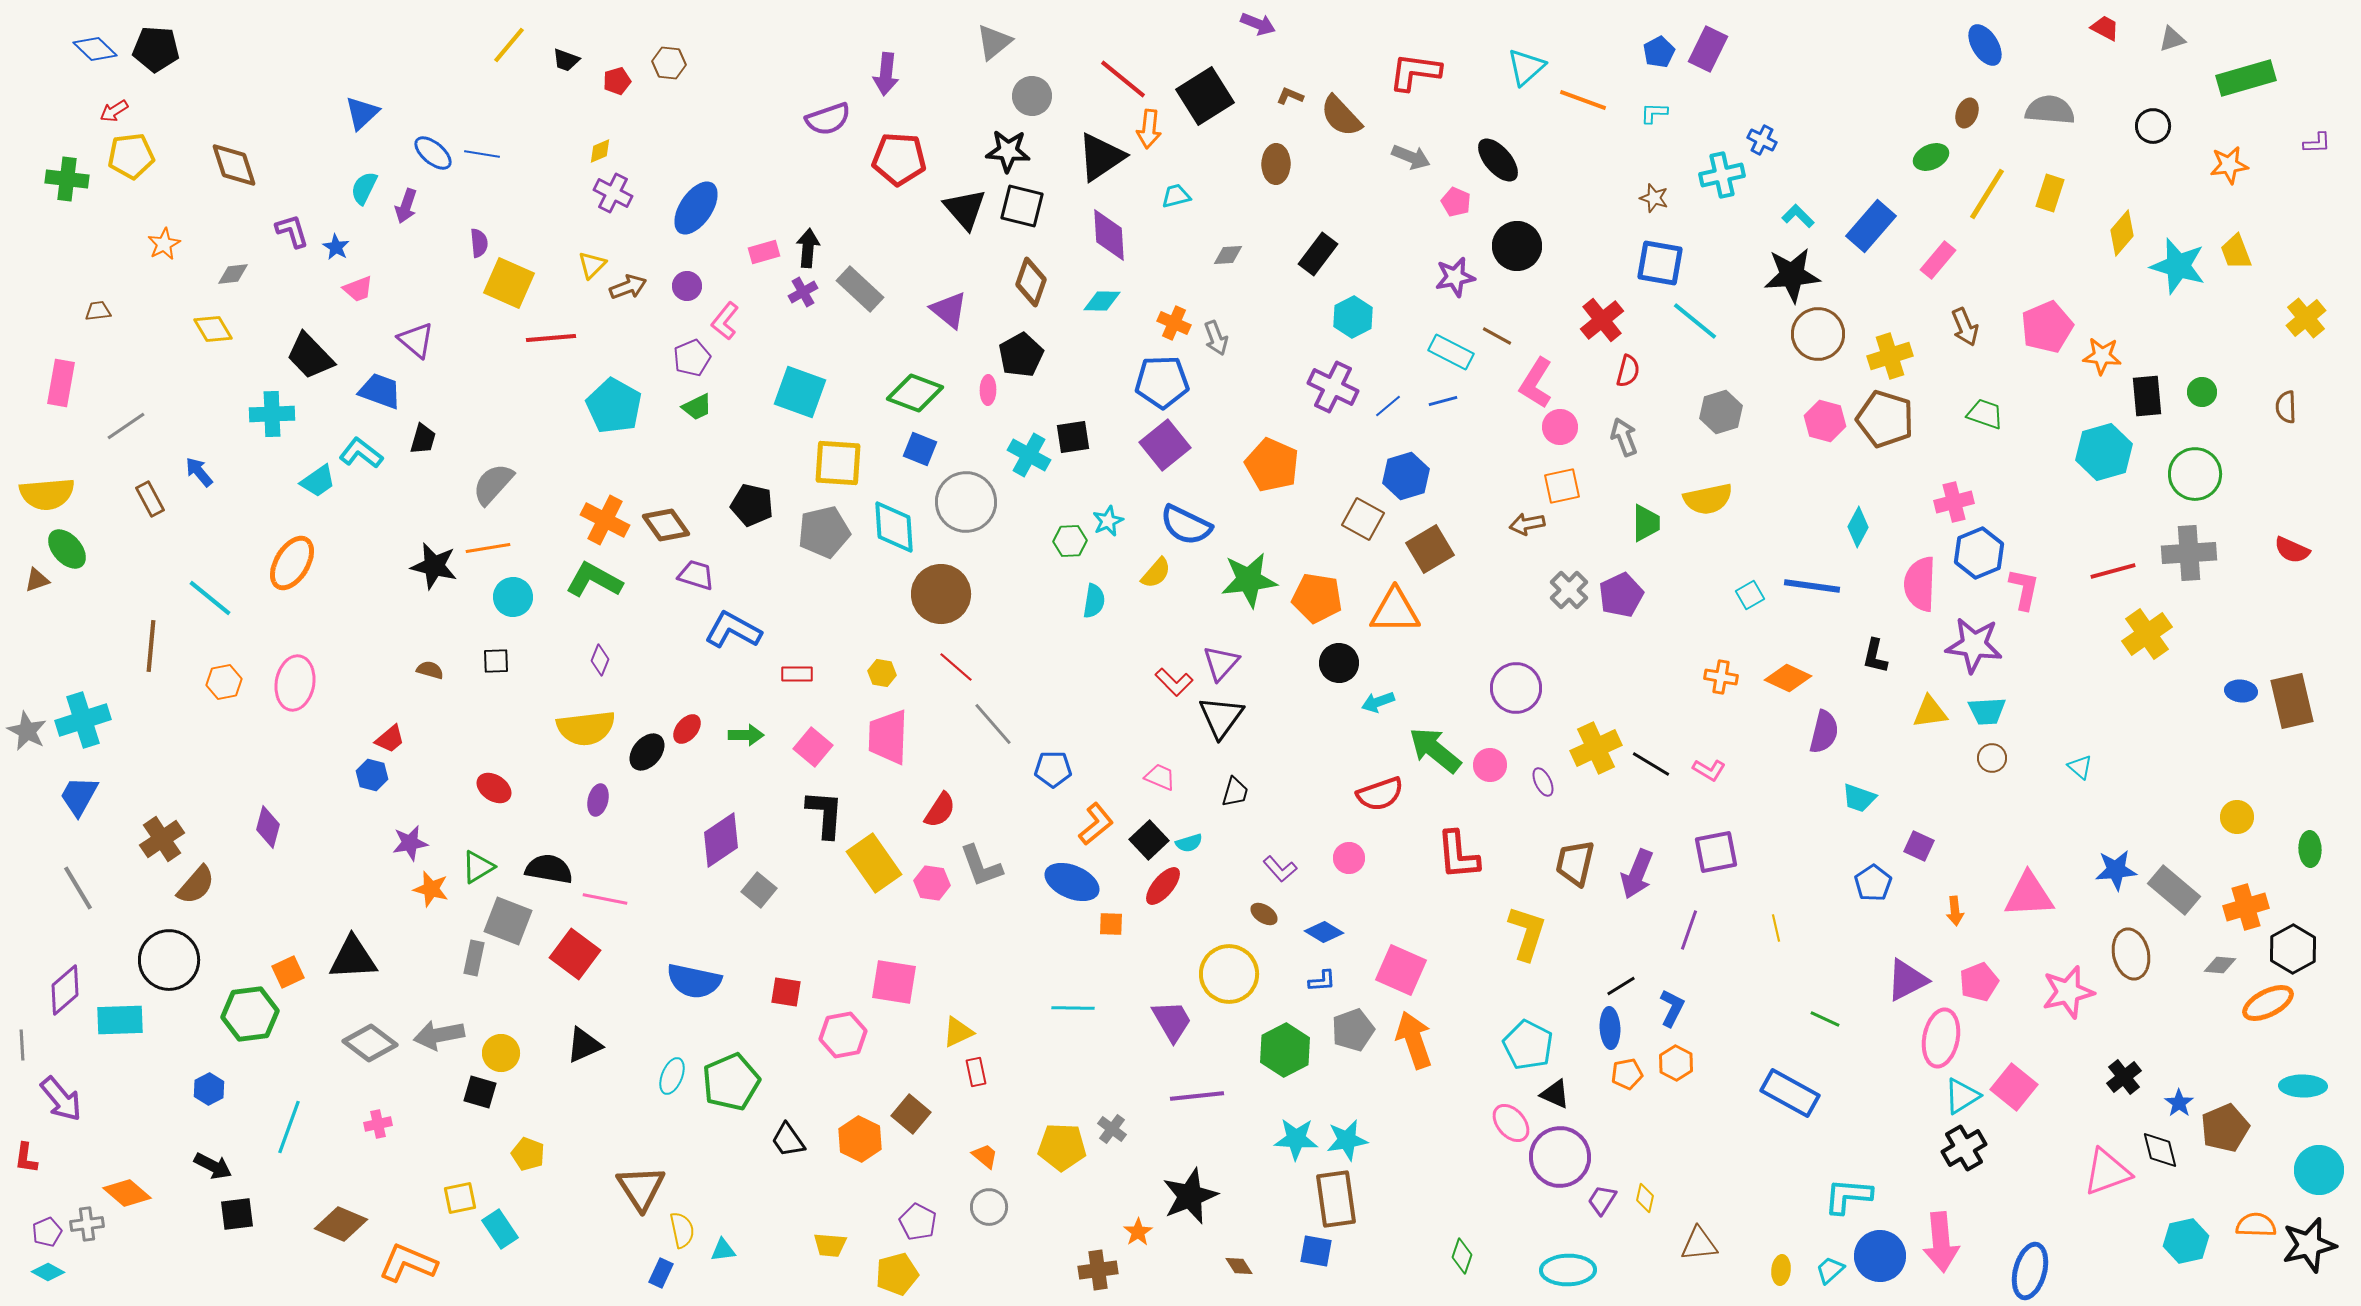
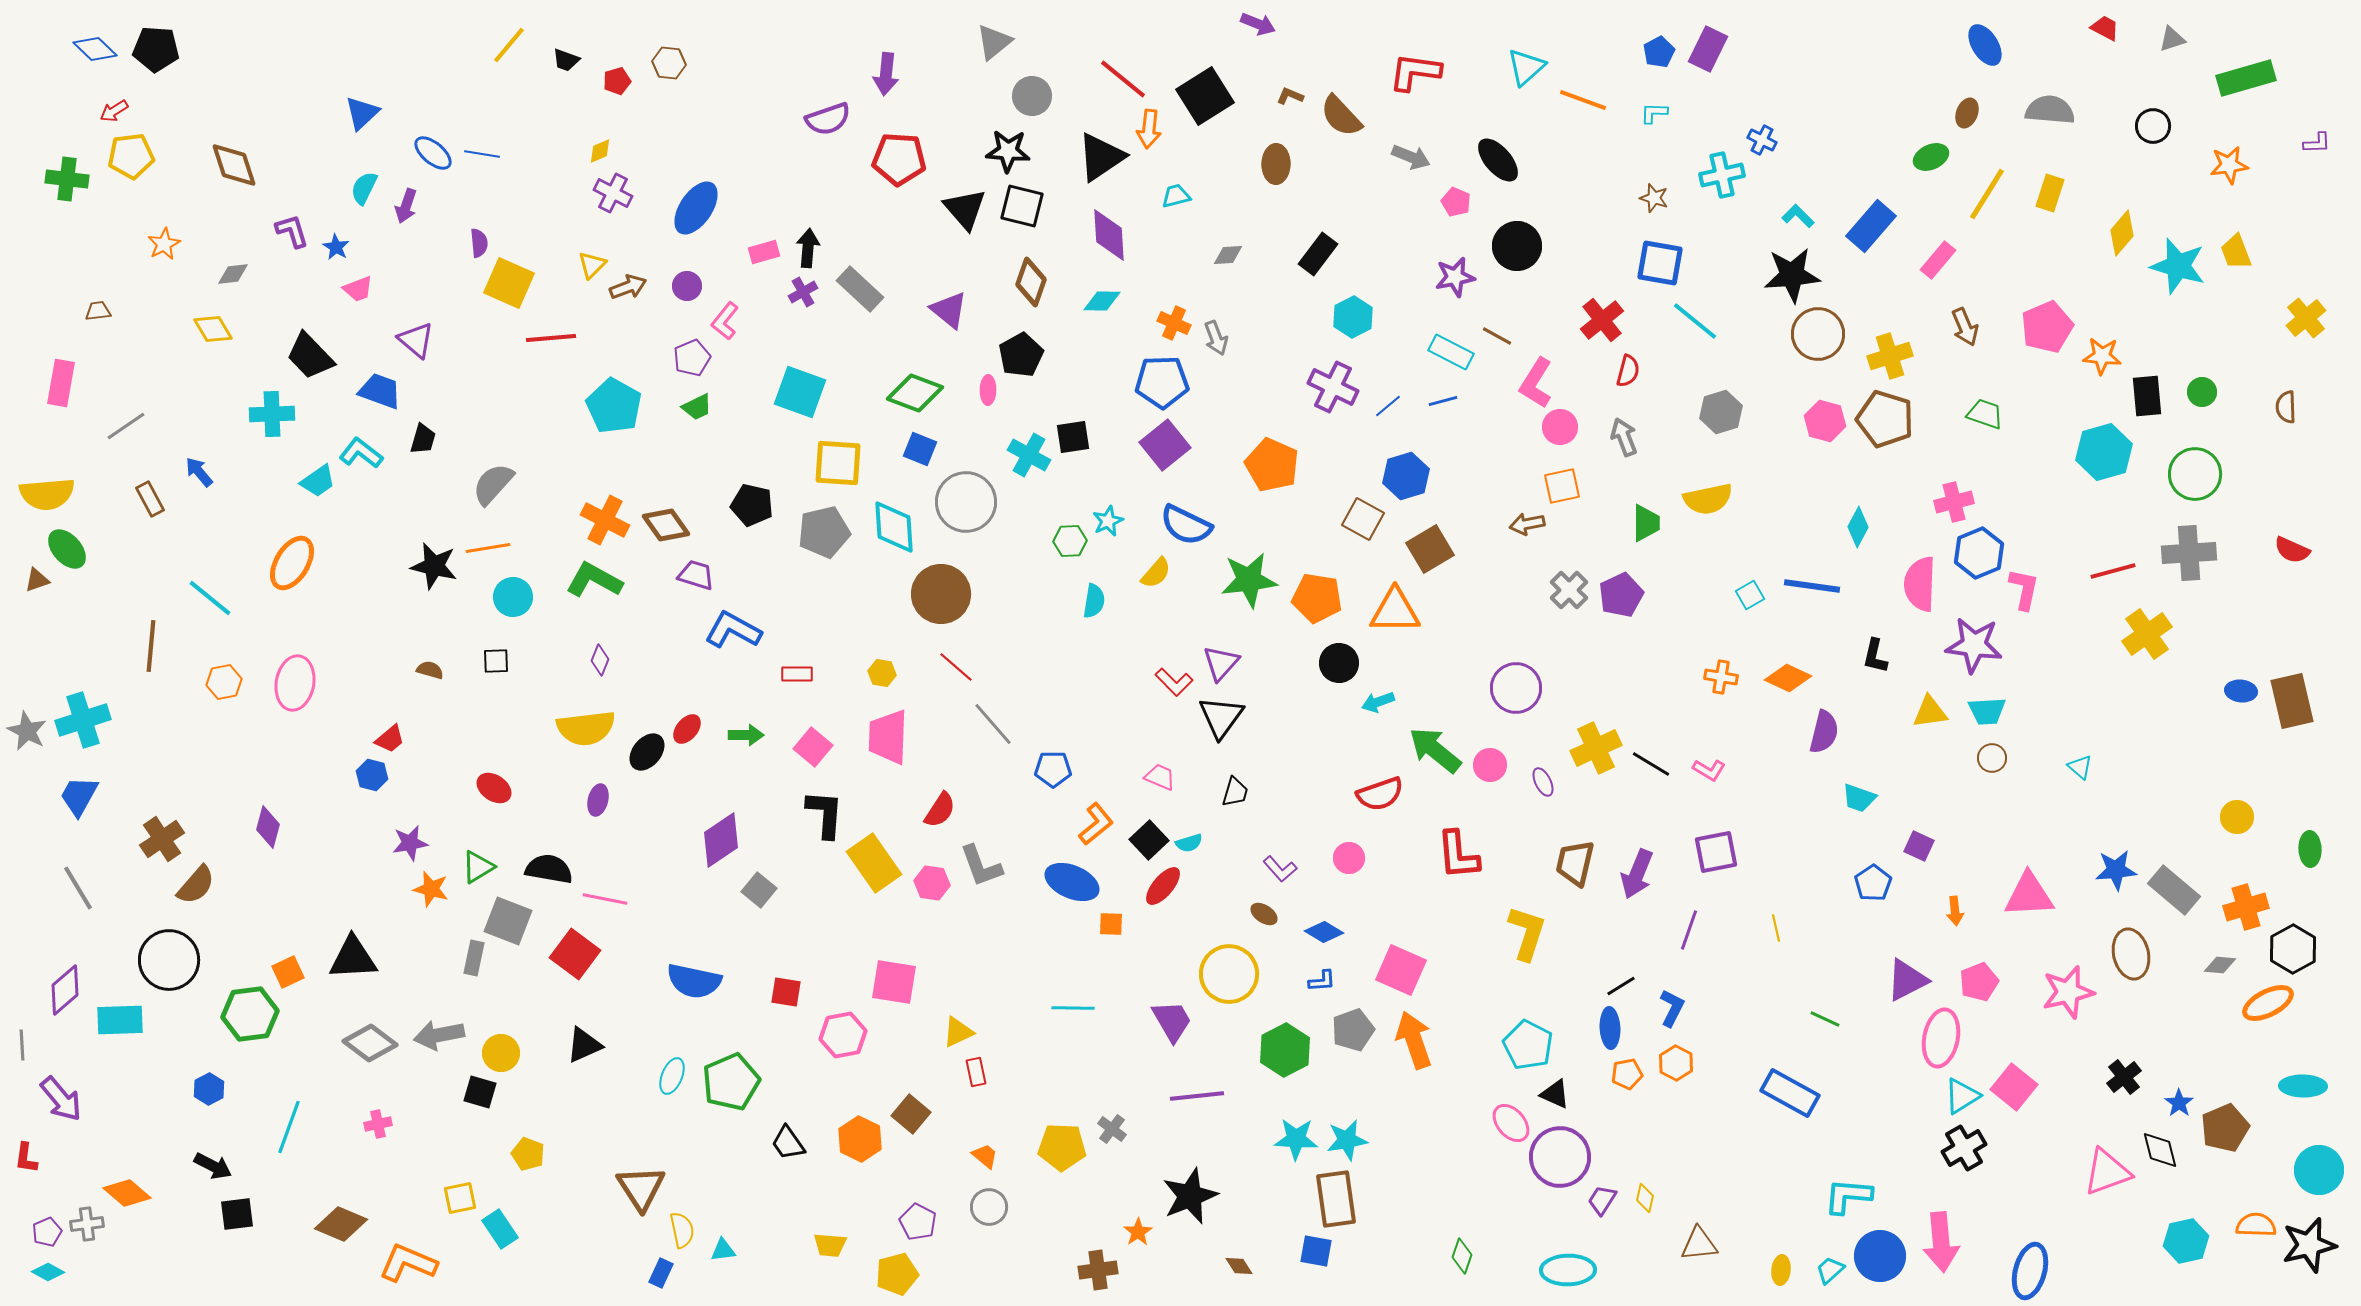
black trapezoid at (788, 1140): moved 3 px down
